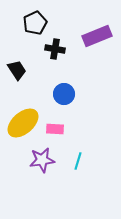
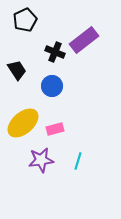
black pentagon: moved 10 px left, 3 px up
purple rectangle: moved 13 px left, 4 px down; rotated 16 degrees counterclockwise
black cross: moved 3 px down; rotated 12 degrees clockwise
blue circle: moved 12 px left, 8 px up
pink rectangle: rotated 18 degrees counterclockwise
purple star: moved 1 px left
